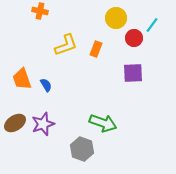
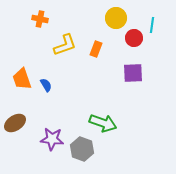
orange cross: moved 8 px down
cyan line: rotated 28 degrees counterclockwise
yellow L-shape: moved 1 px left
purple star: moved 9 px right, 15 px down; rotated 25 degrees clockwise
